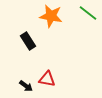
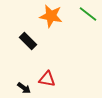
green line: moved 1 px down
black rectangle: rotated 12 degrees counterclockwise
black arrow: moved 2 px left, 2 px down
